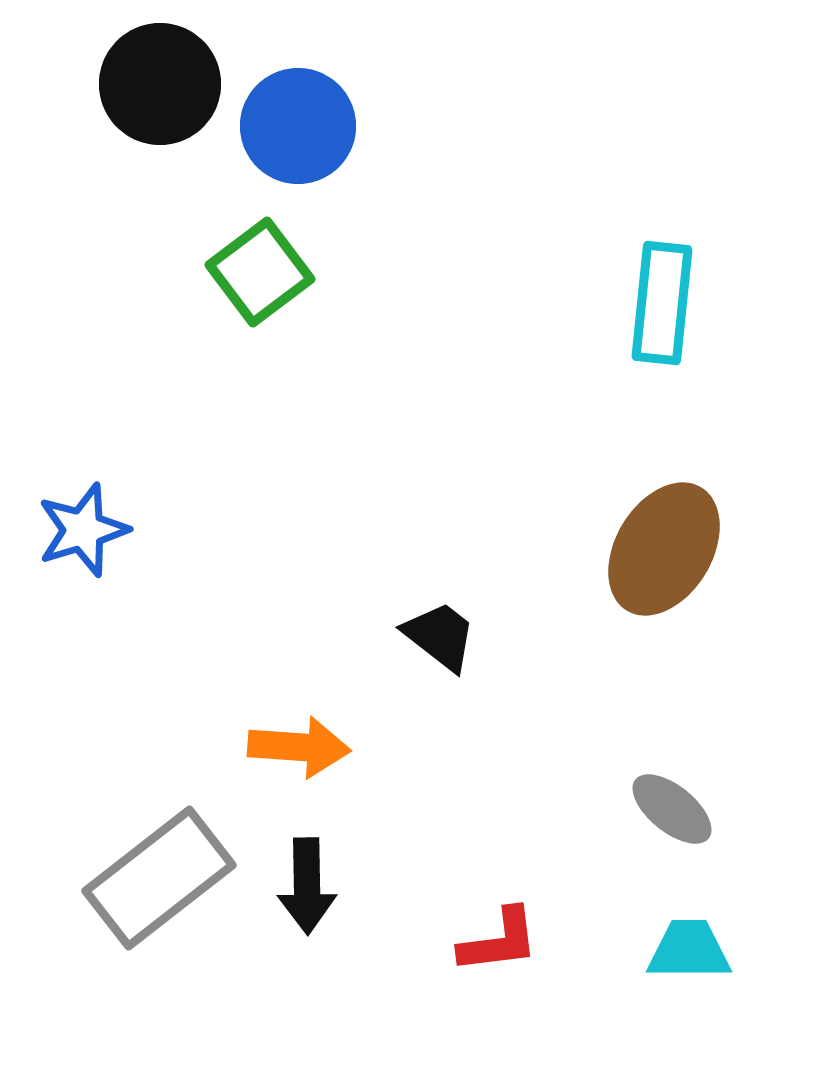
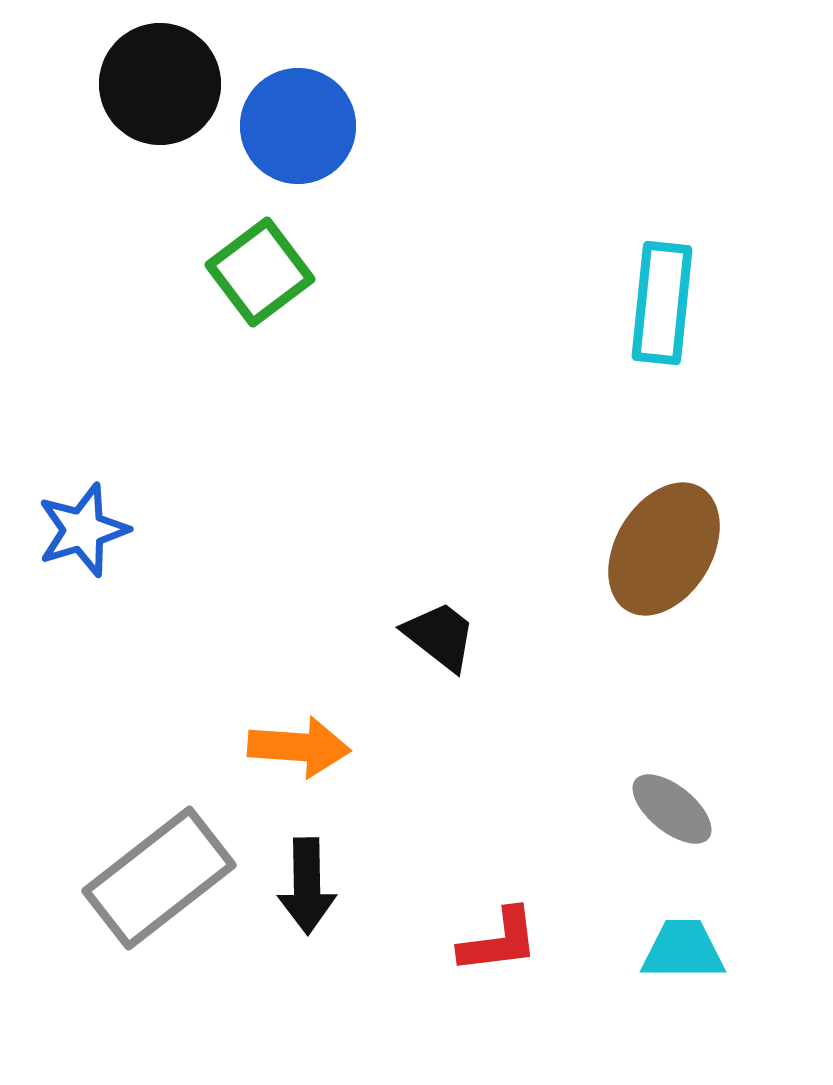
cyan trapezoid: moved 6 px left
